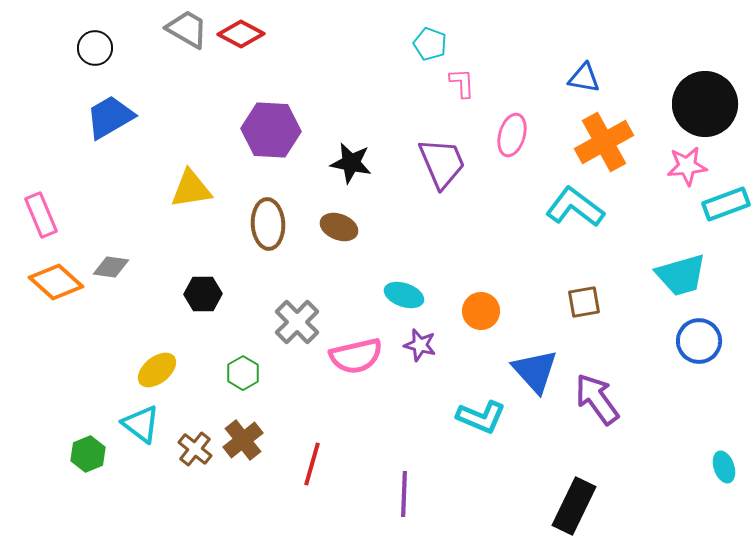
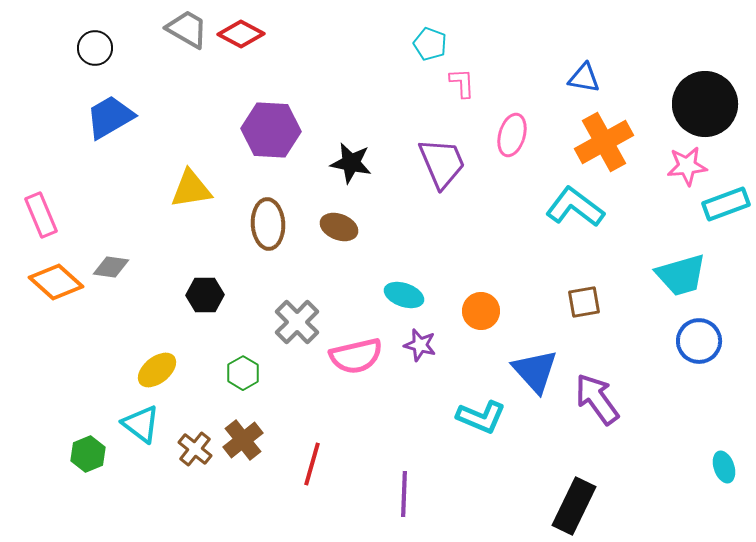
black hexagon at (203, 294): moved 2 px right, 1 px down
